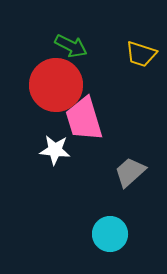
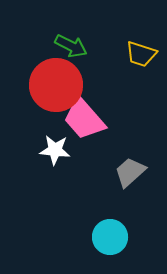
pink trapezoid: rotated 24 degrees counterclockwise
cyan circle: moved 3 px down
